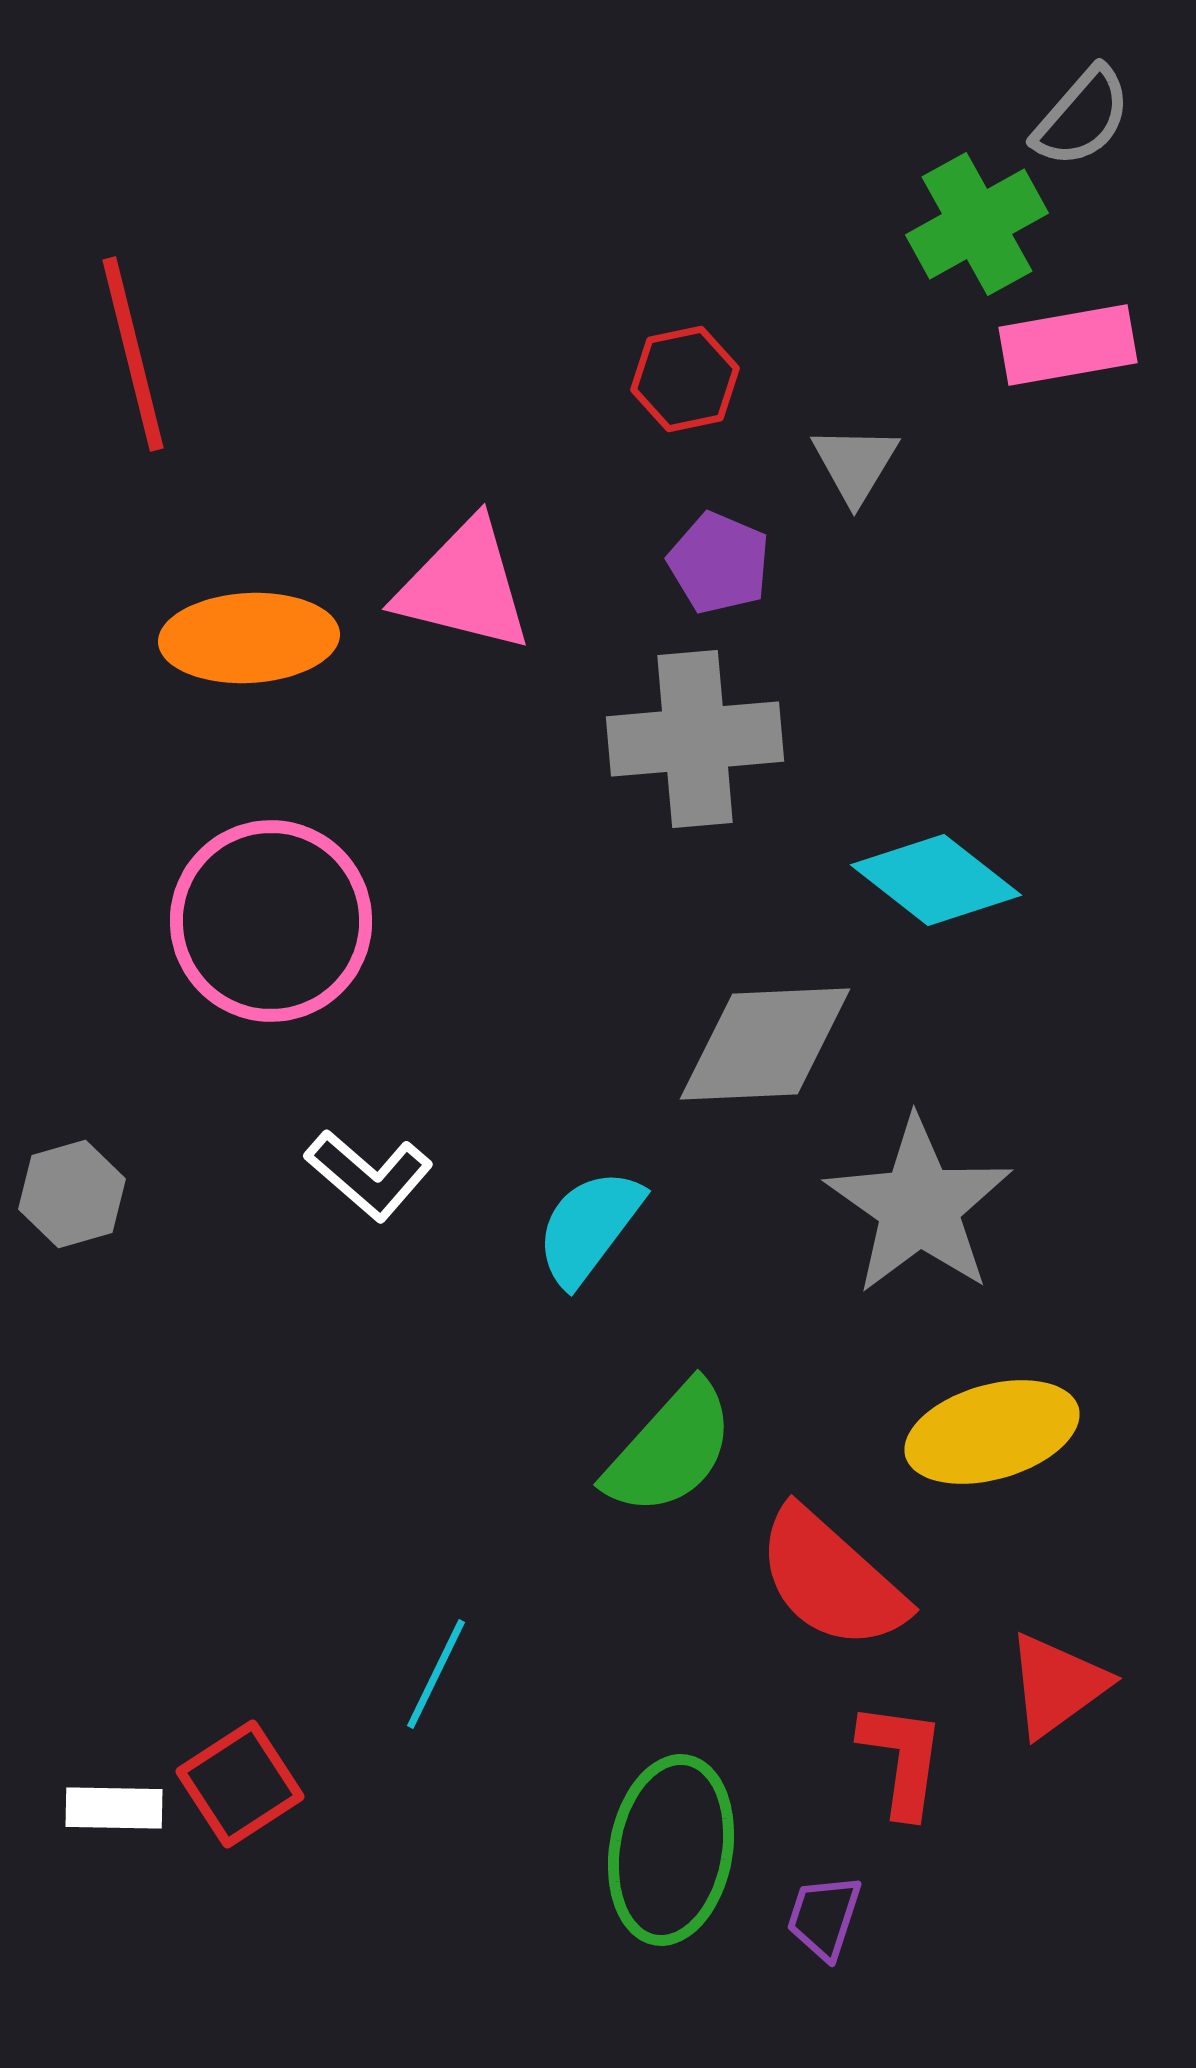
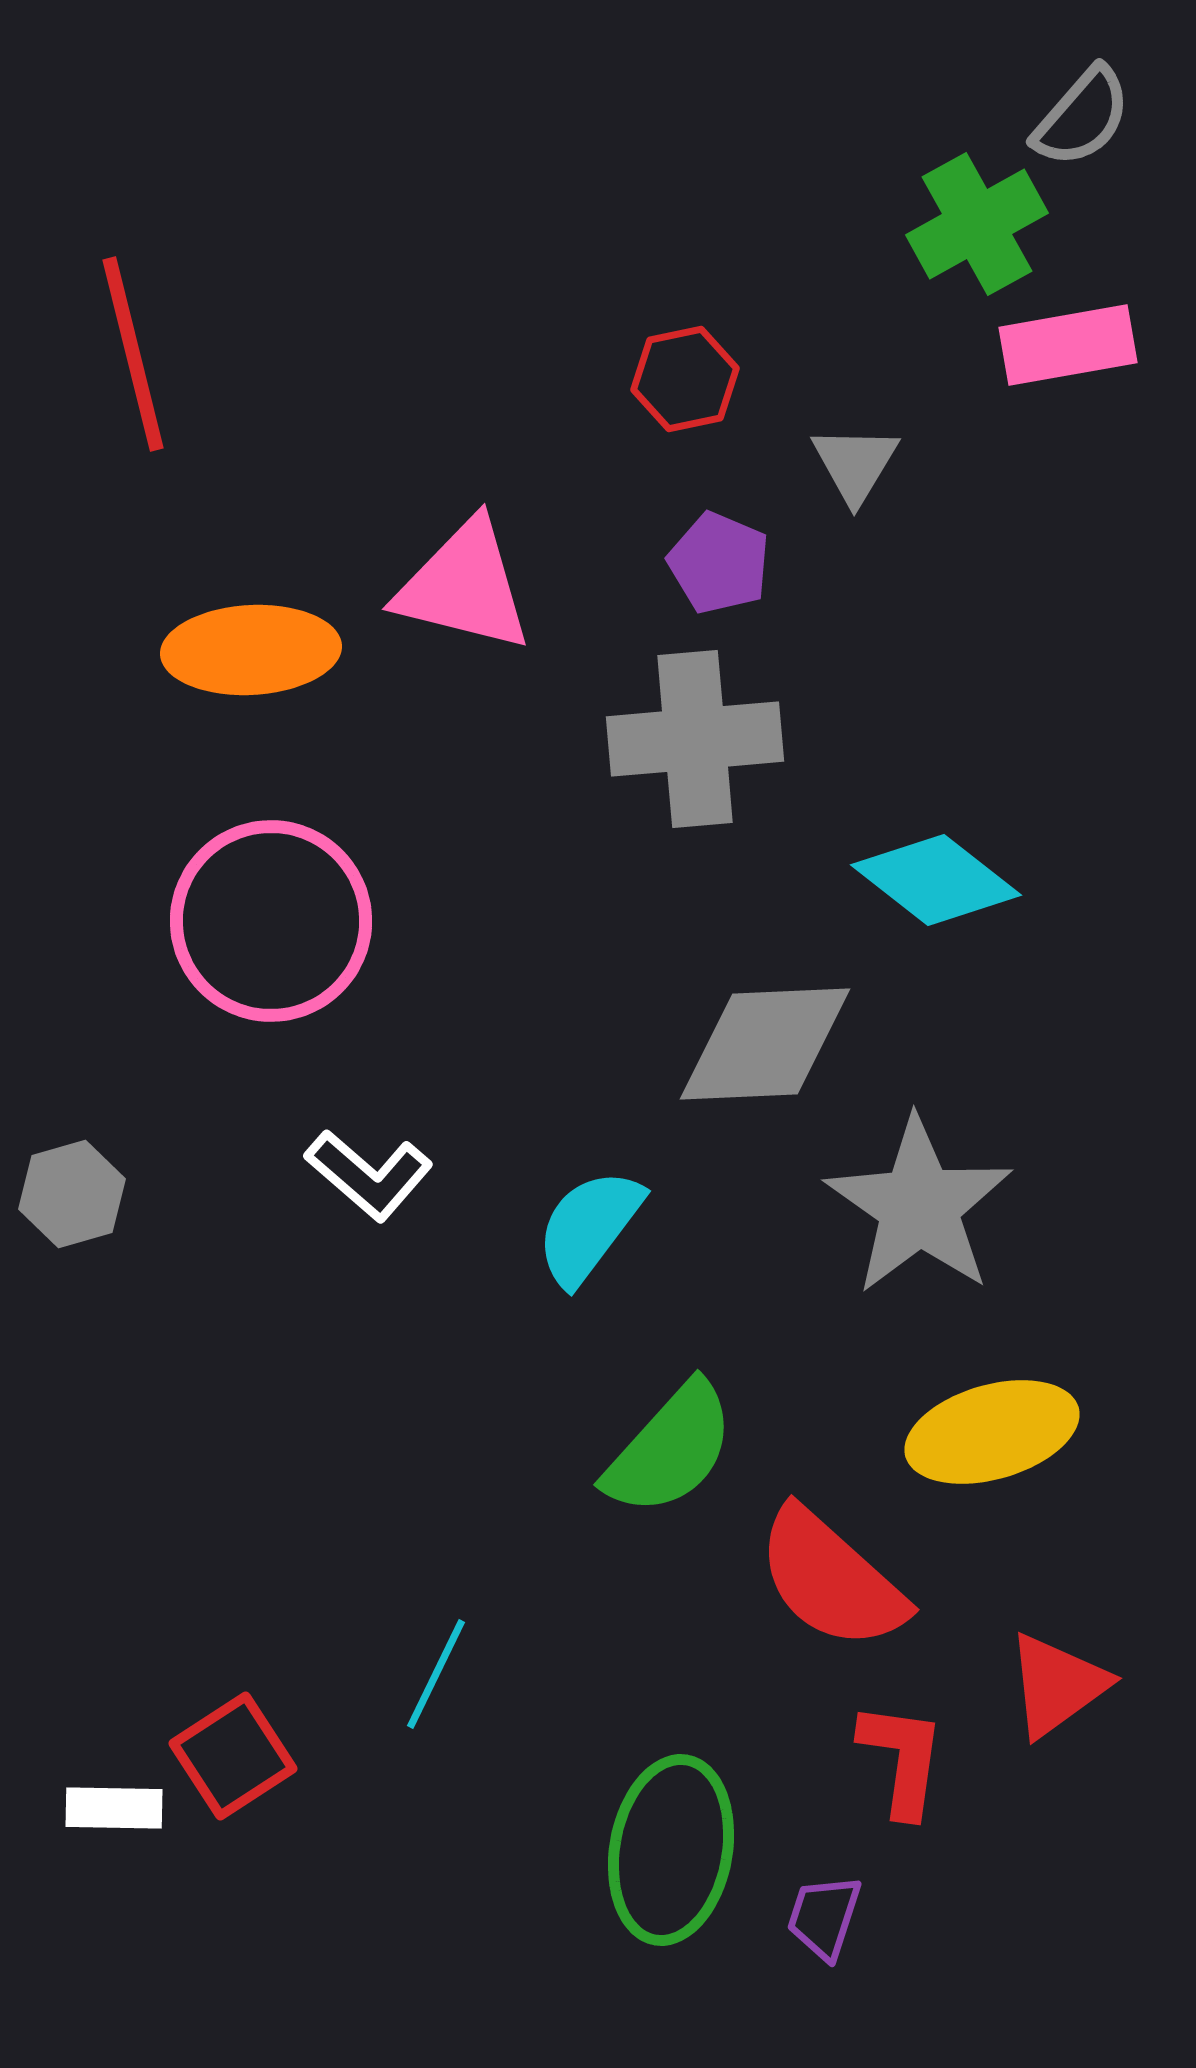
orange ellipse: moved 2 px right, 12 px down
red square: moved 7 px left, 28 px up
